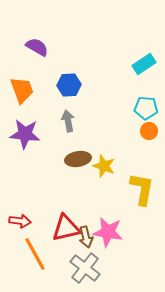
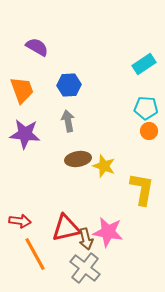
brown arrow: moved 2 px down
